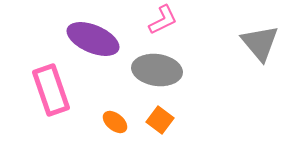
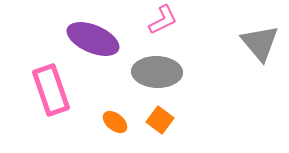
gray ellipse: moved 2 px down; rotated 6 degrees counterclockwise
